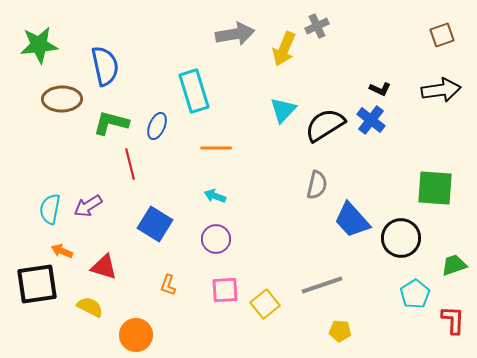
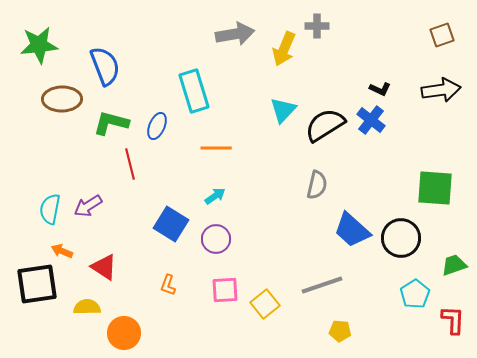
gray cross: rotated 25 degrees clockwise
blue semicircle: rotated 9 degrees counterclockwise
cyan arrow: rotated 125 degrees clockwise
blue trapezoid: moved 10 px down; rotated 6 degrees counterclockwise
blue square: moved 16 px right
red triangle: rotated 16 degrees clockwise
yellow semicircle: moved 3 px left; rotated 28 degrees counterclockwise
orange circle: moved 12 px left, 2 px up
